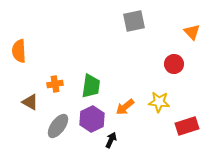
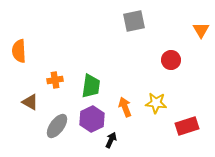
orange triangle: moved 9 px right, 2 px up; rotated 12 degrees clockwise
red circle: moved 3 px left, 4 px up
orange cross: moved 4 px up
yellow star: moved 3 px left, 1 px down
orange arrow: rotated 108 degrees clockwise
gray ellipse: moved 1 px left
